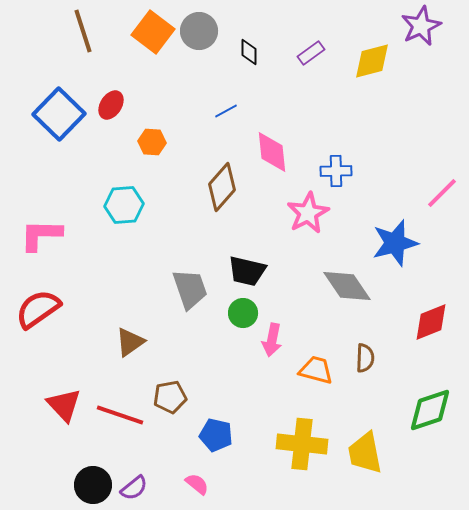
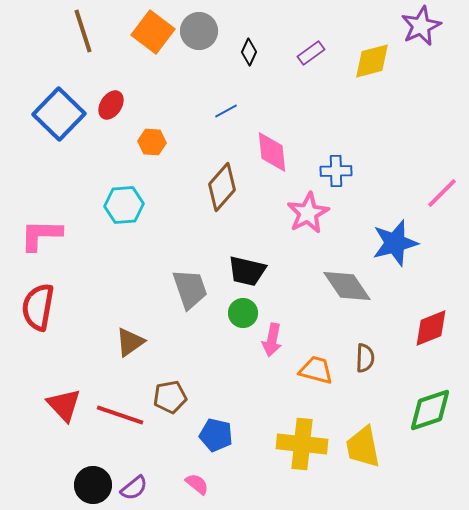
black diamond: rotated 24 degrees clockwise
red semicircle: moved 2 px up; rotated 45 degrees counterclockwise
red diamond: moved 6 px down
yellow trapezoid: moved 2 px left, 6 px up
